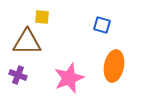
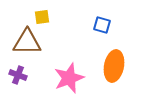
yellow square: rotated 14 degrees counterclockwise
